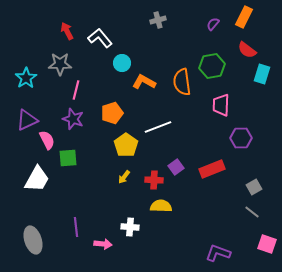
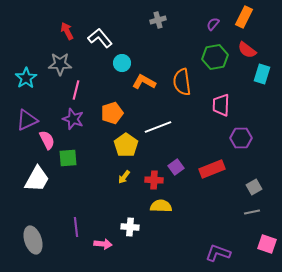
green hexagon: moved 3 px right, 9 px up
gray line: rotated 49 degrees counterclockwise
